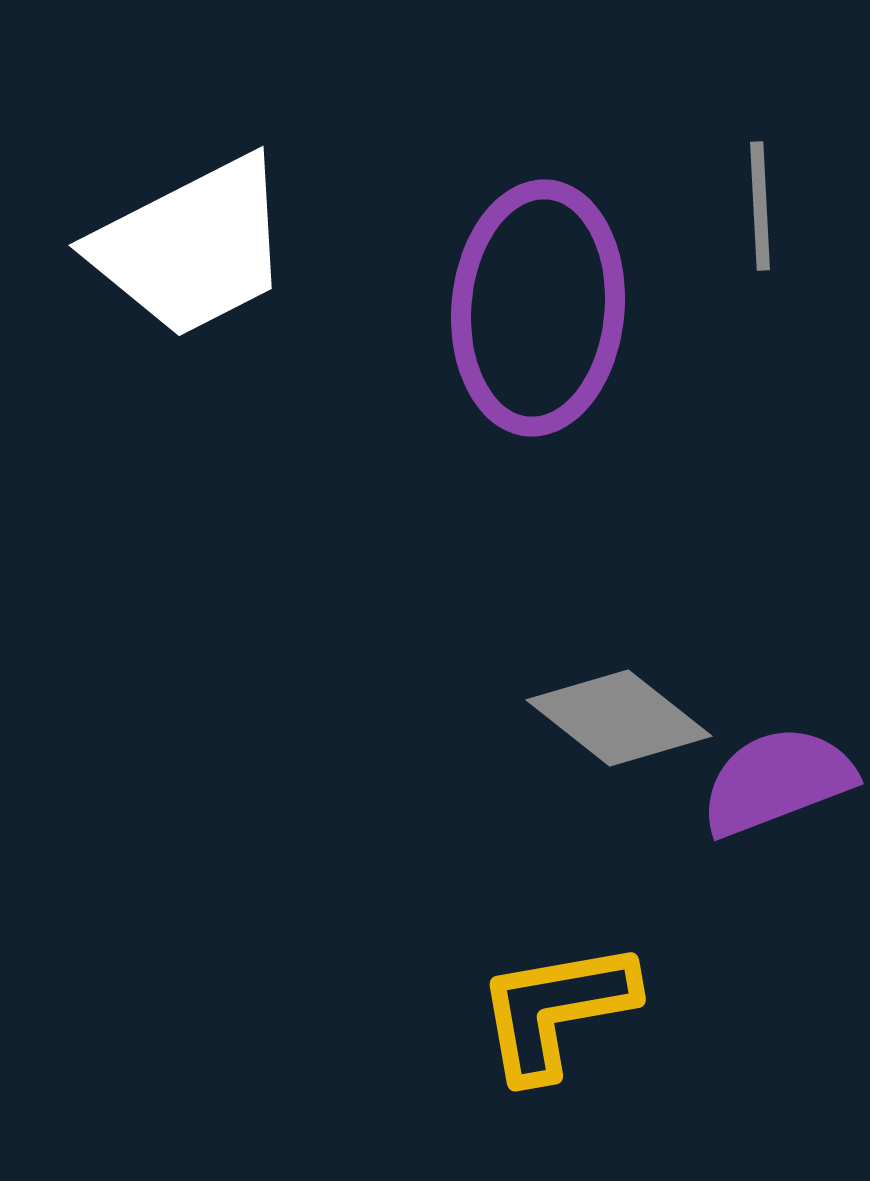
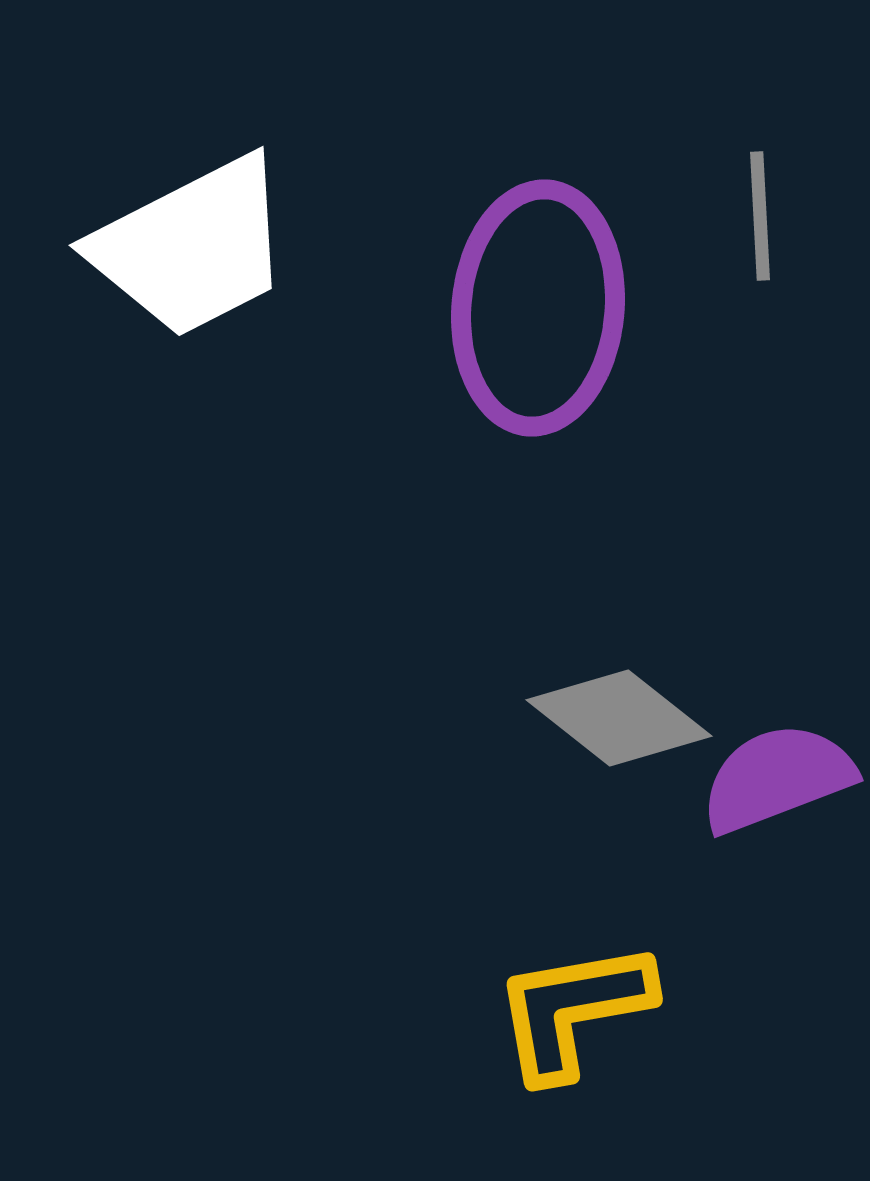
gray line: moved 10 px down
purple semicircle: moved 3 px up
yellow L-shape: moved 17 px right
